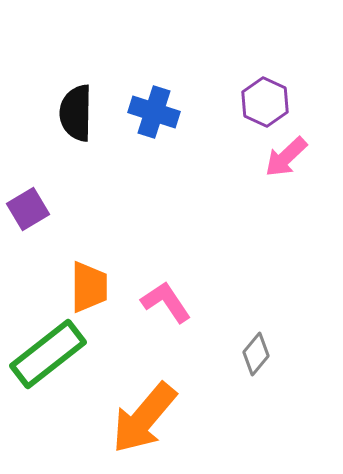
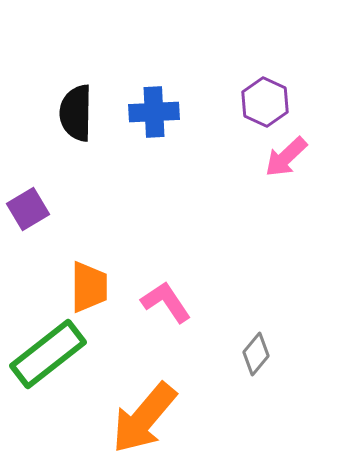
blue cross: rotated 21 degrees counterclockwise
